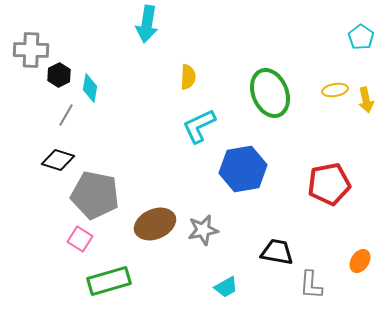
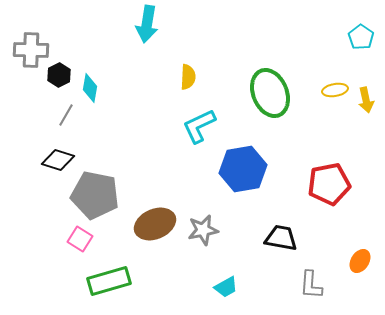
black trapezoid: moved 4 px right, 14 px up
